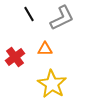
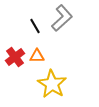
black line: moved 6 px right, 12 px down
gray L-shape: rotated 16 degrees counterclockwise
orange triangle: moved 8 px left, 7 px down
